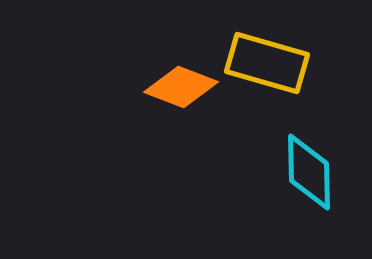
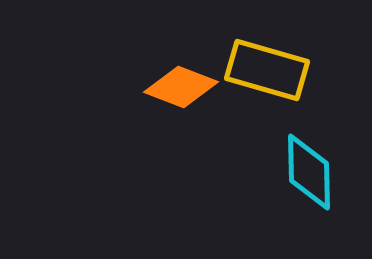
yellow rectangle: moved 7 px down
